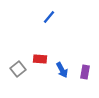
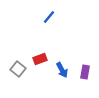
red rectangle: rotated 24 degrees counterclockwise
gray square: rotated 14 degrees counterclockwise
